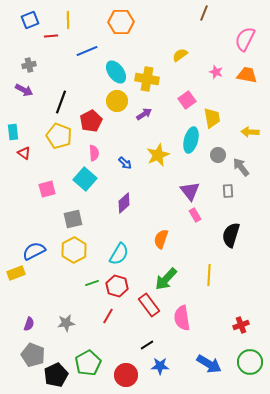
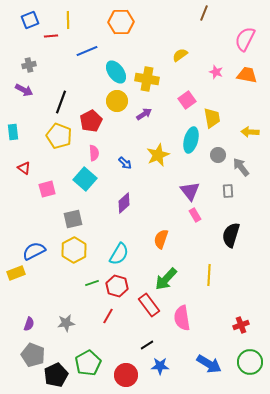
red triangle at (24, 153): moved 15 px down
